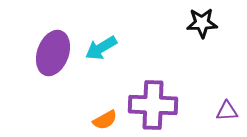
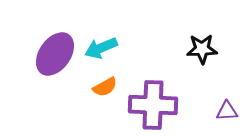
black star: moved 26 px down
cyan arrow: rotated 8 degrees clockwise
purple ellipse: moved 2 px right, 1 px down; rotated 15 degrees clockwise
orange semicircle: moved 33 px up
